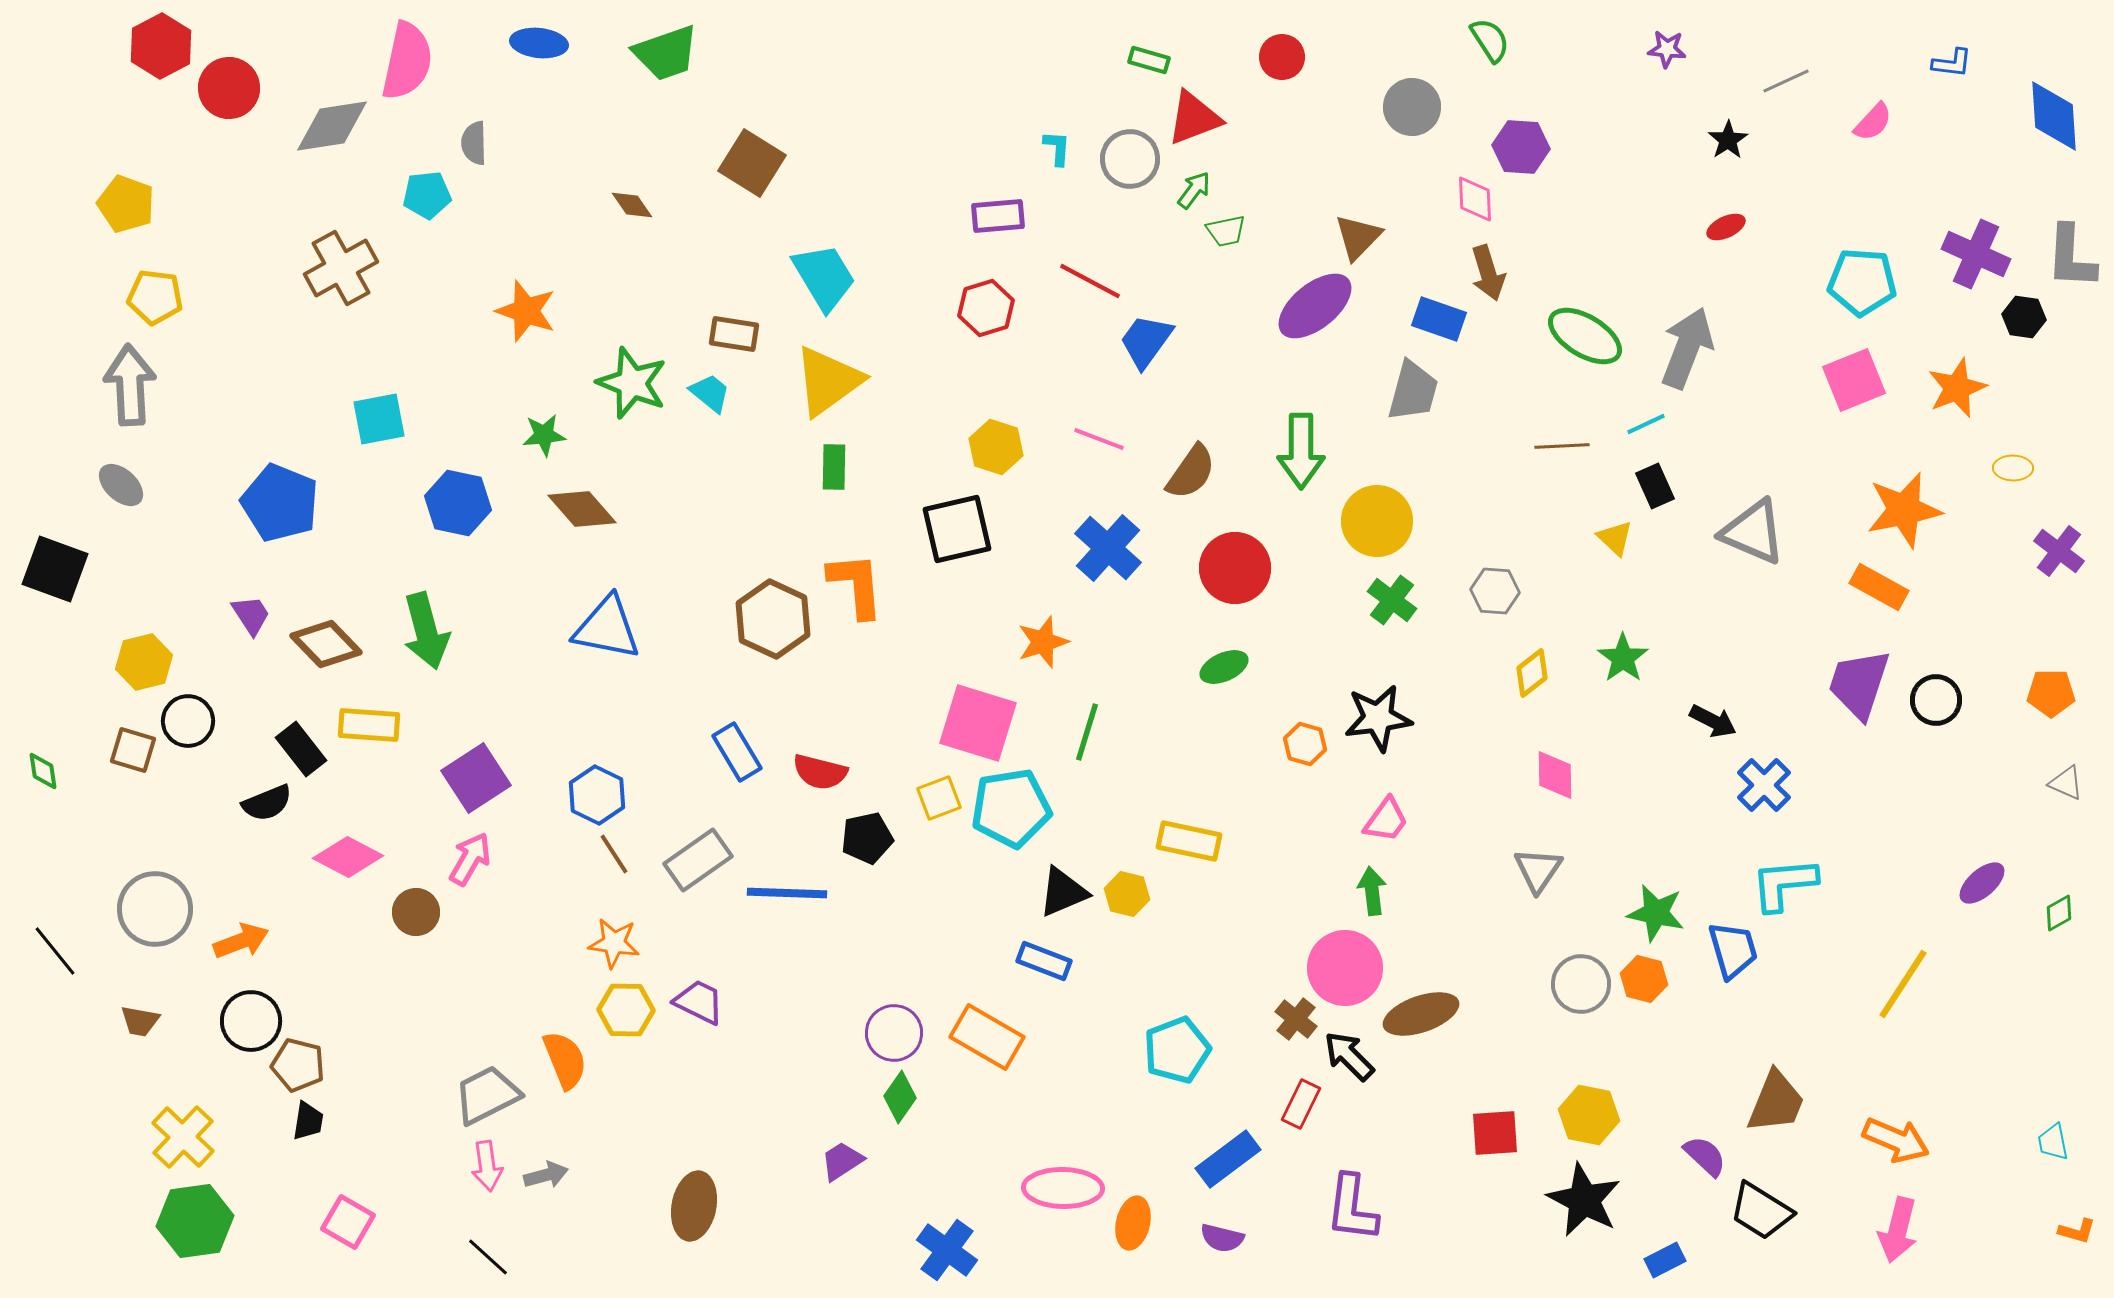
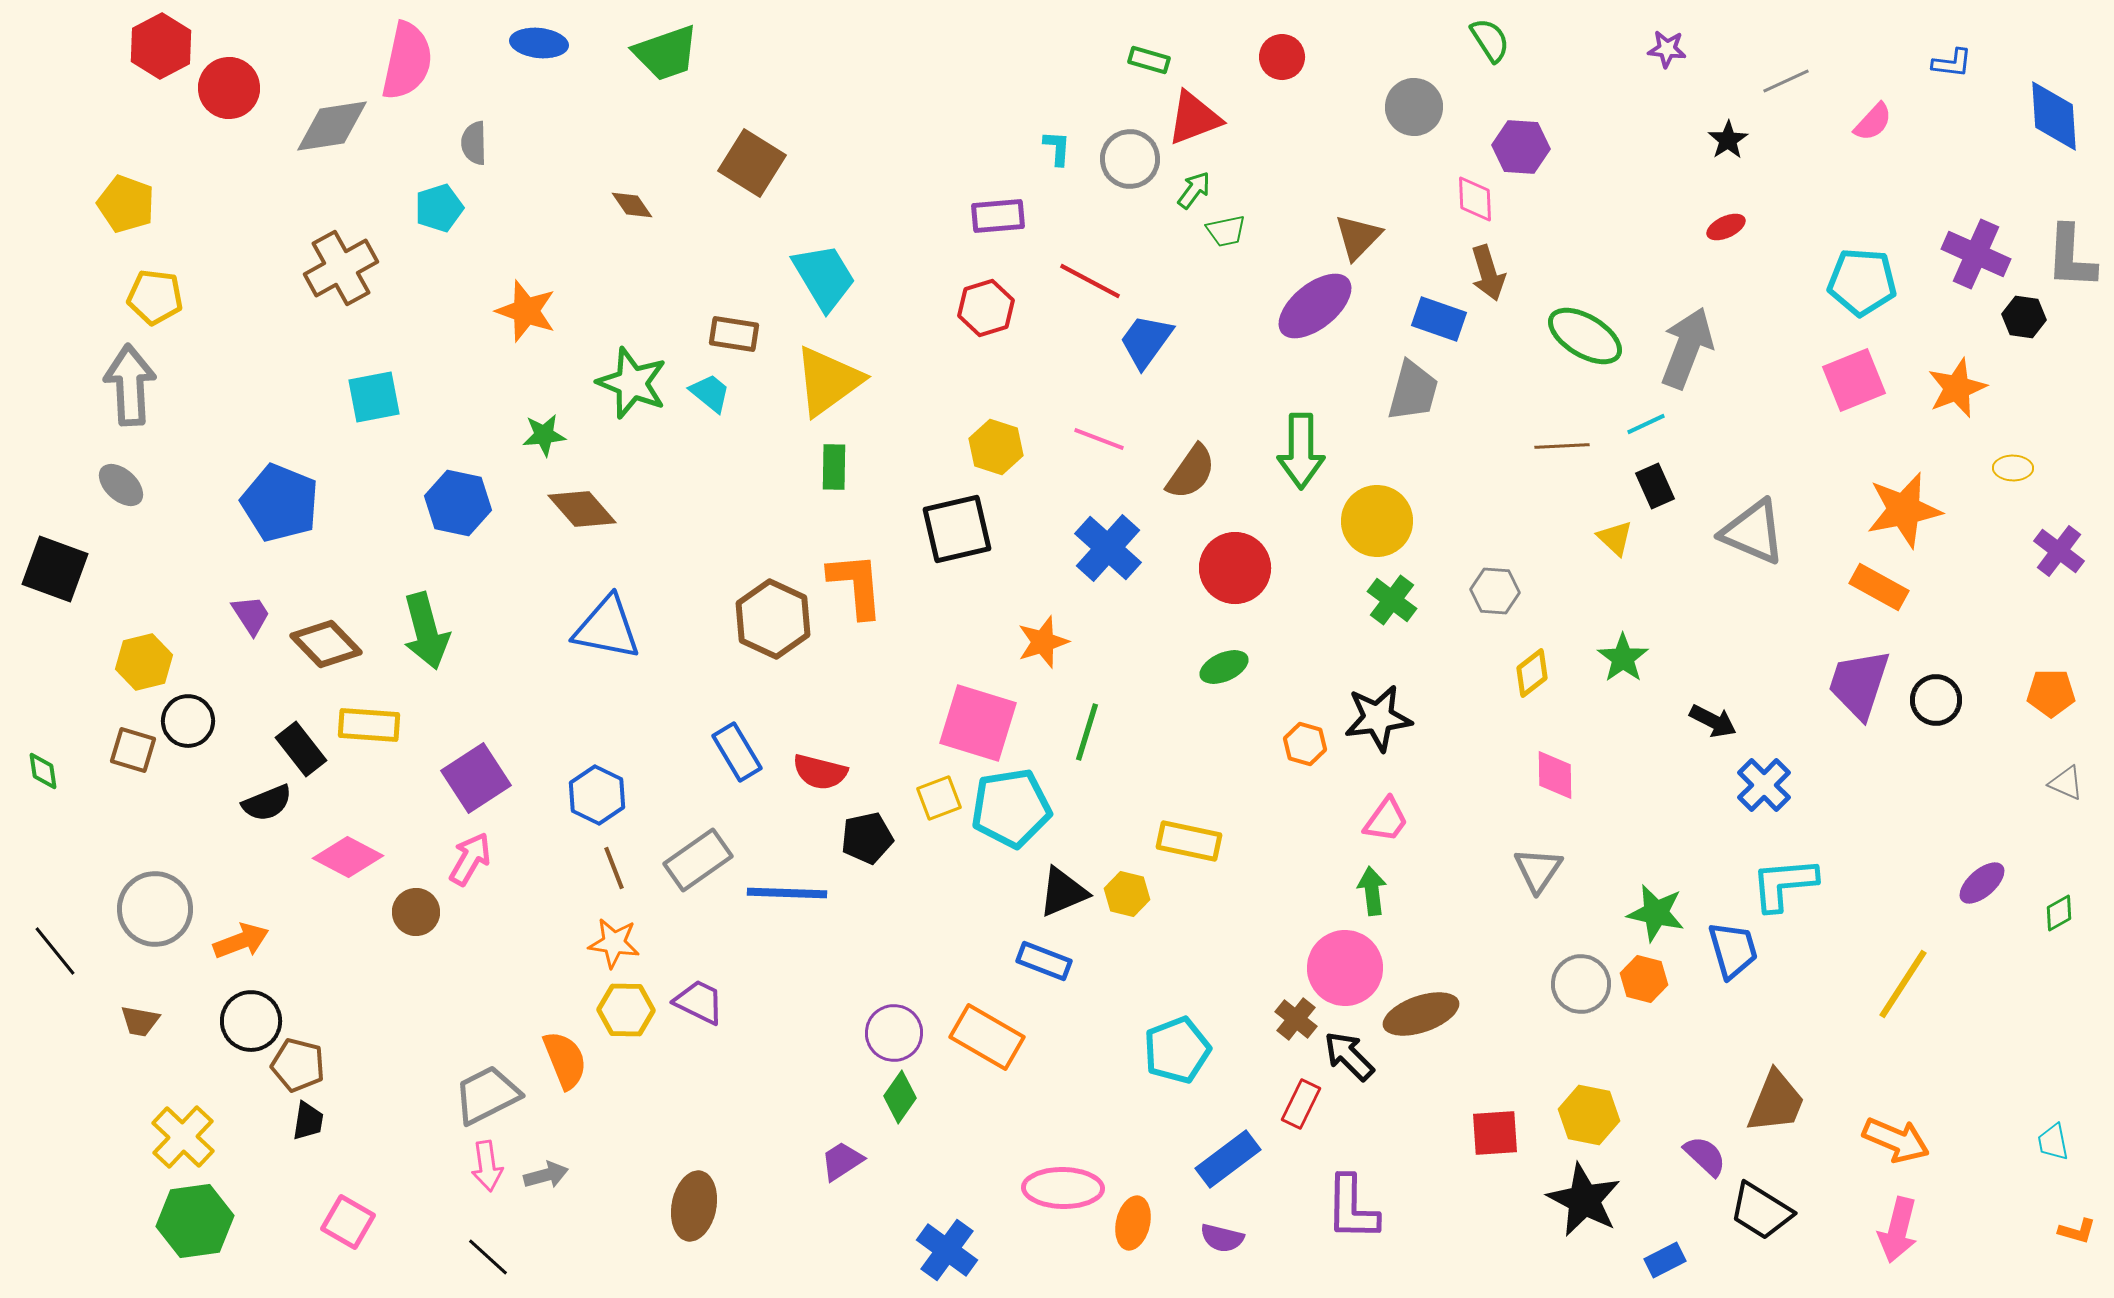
gray circle at (1412, 107): moved 2 px right
cyan pentagon at (427, 195): moved 12 px right, 13 px down; rotated 12 degrees counterclockwise
cyan square at (379, 419): moved 5 px left, 22 px up
brown line at (614, 854): moved 14 px down; rotated 12 degrees clockwise
purple L-shape at (1352, 1208): rotated 6 degrees counterclockwise
